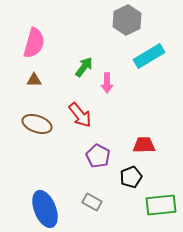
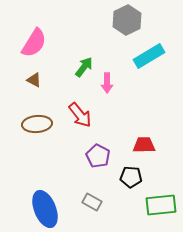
pink semicircle: rotated 16 degrees clockwise
brown triangle: rotated 28 degrees clockwise
brown ellipse: rotated 24 degrees counterclockwise
black pentagon: rotated 25 degrees clockwise
